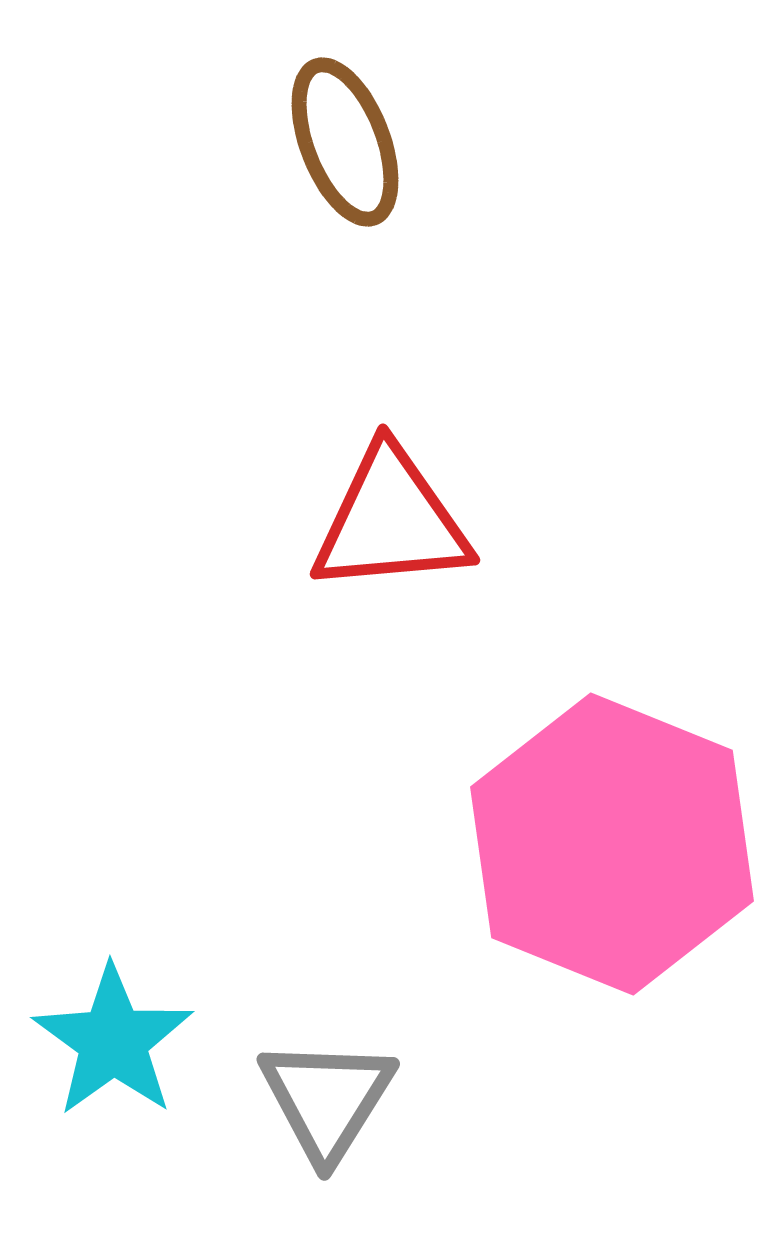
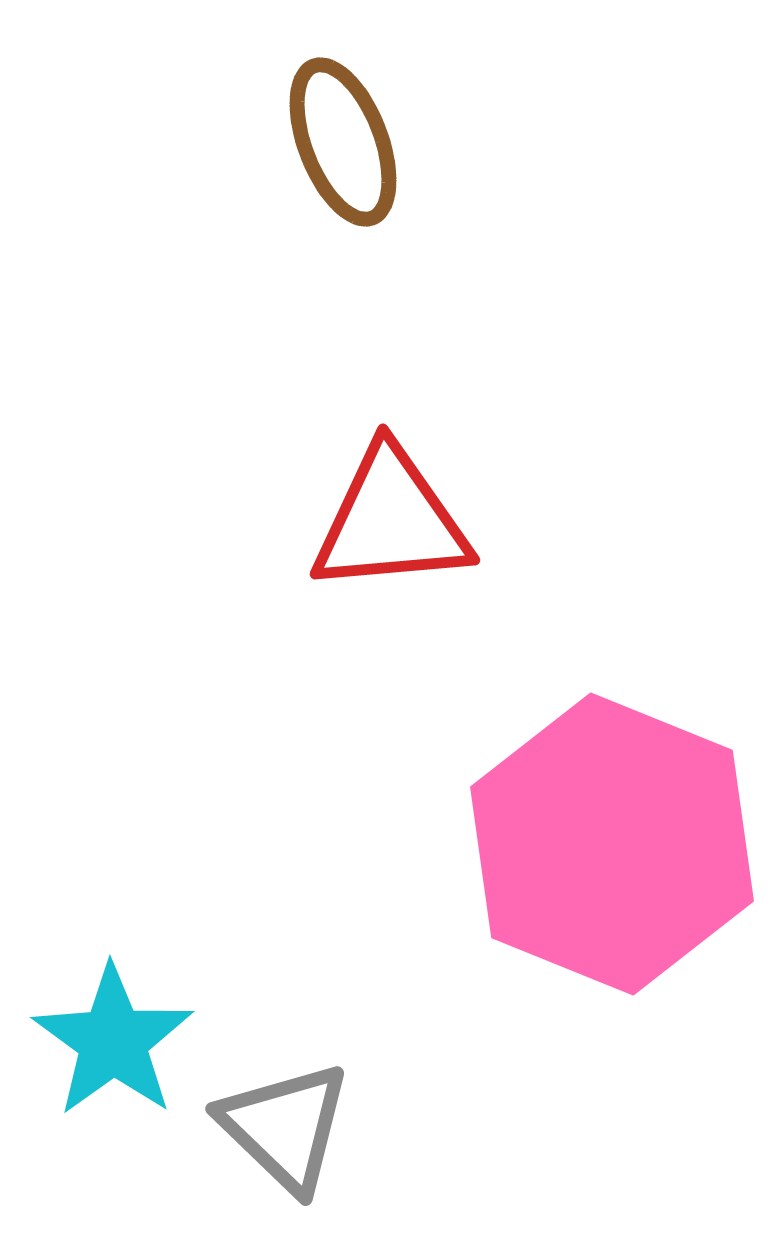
brown ellipse: moved 2 px left
gray triangle: moved 42 px left, 28 px down; rotated 18 degrees counterclockwise
